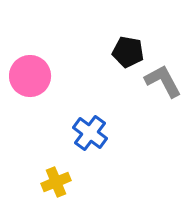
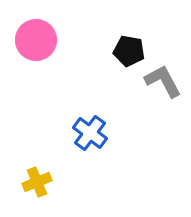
black pentagon: moved 1 px right, 1 px up
pink circle: moved 6 px right, 36 px up
yellow cross: moved 19 px left
